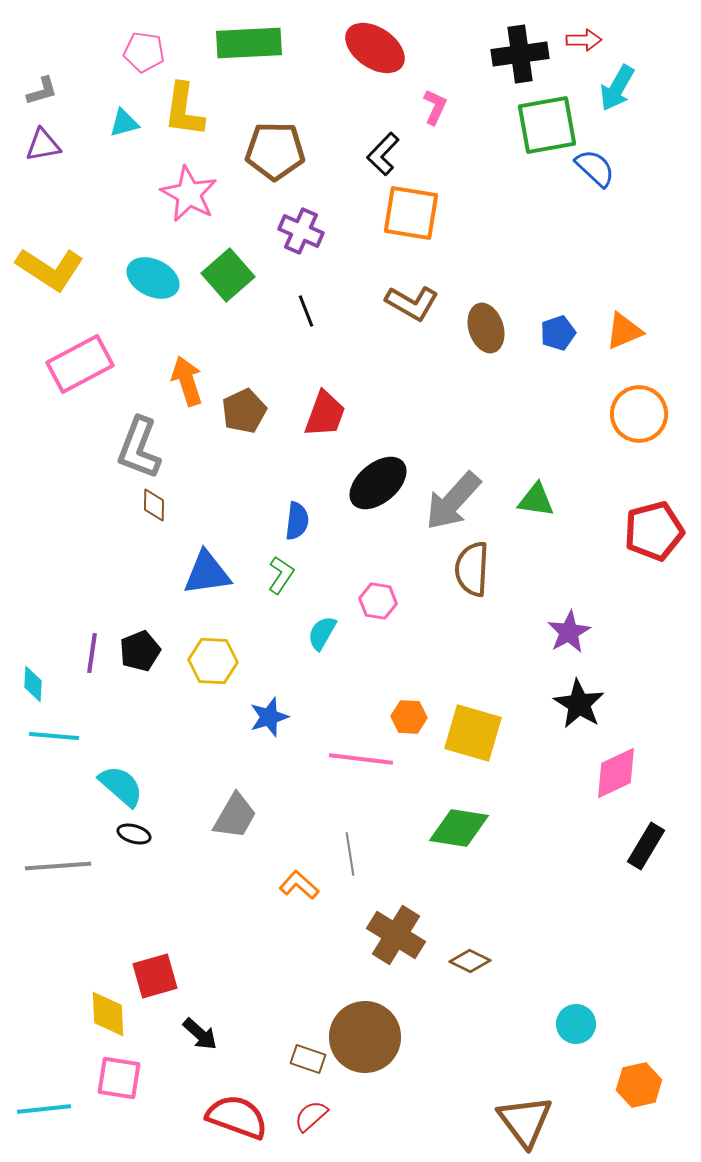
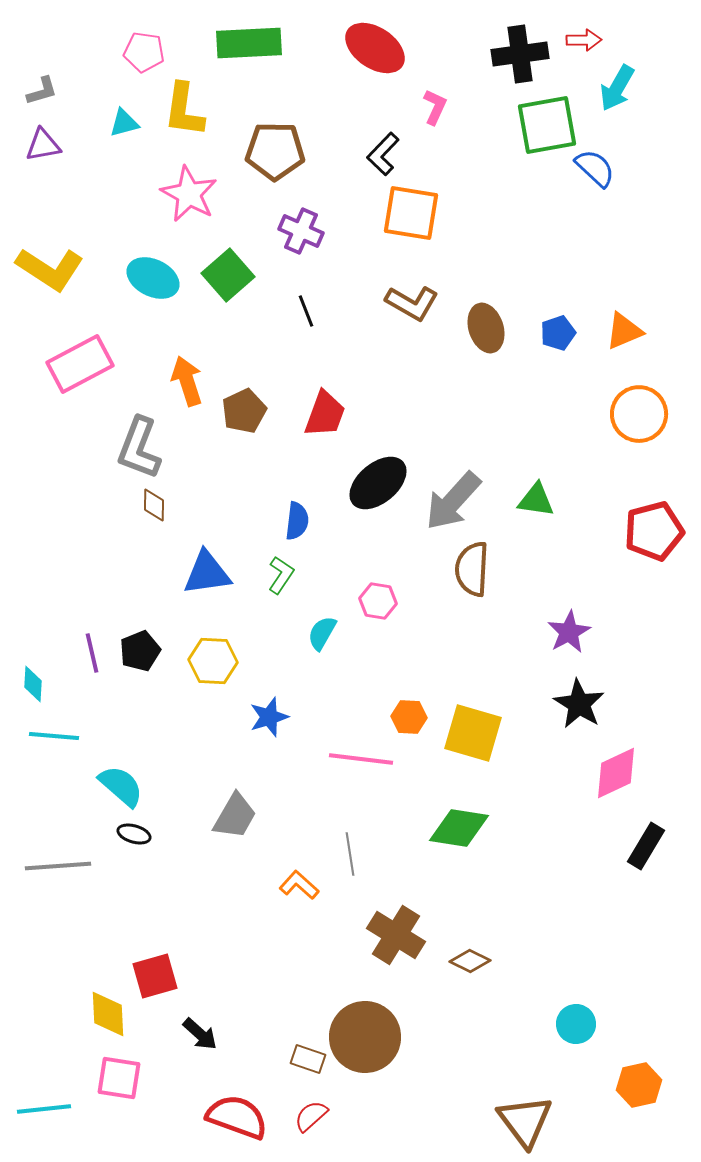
purple line at (92, 653): rotated 21 degrees counterclockwise
